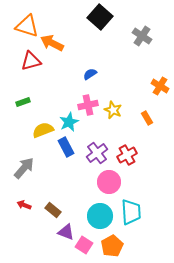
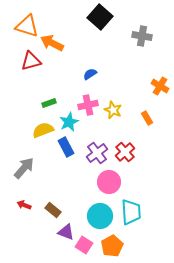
gray cross: rotated 24 degrees counterclockwise
green rectangle: moved 26 px right, 1 px down
red cross: moved 2 px left, 3 px up; rotated 12 degrees counterclockwise
